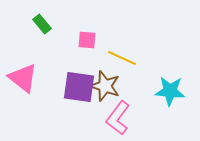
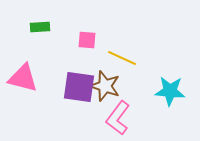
green rectangle: moved 2 px left, 3 px down; rotated 54 degrees counterclockwise
pink triangle: rotated 24 degrees counterclockwise
